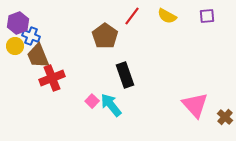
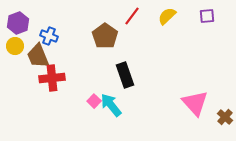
yellow semicircle: rotated 108 degrees clockwise
blue cross: moved 18 px right
red cross: rotated 15 degrees clockwise
pink square: moved 2 px right
pink triangle: moved 2 px up
